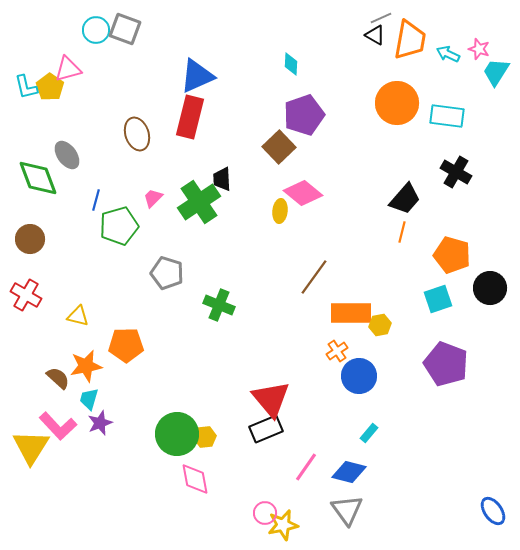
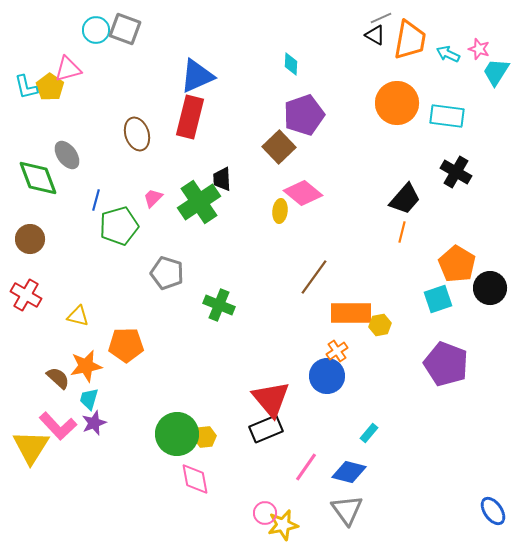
orange pentagon at (452, 255): moved 5 px right, 9 px down; rotated 15 degrees clockwise
blue circle at (359, 376): moved 32 px left
purple star at (100, 423): moved 6 px left
